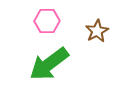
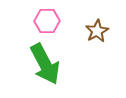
green arrow: moved 4 px left; rotated 81 degrees counterclockwise
